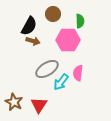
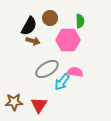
brown circle: moved 3 px left, 4 px down
pink semicircle: moved 3 px left, 1 px up; rotated 91 degrees clockwise
cyan arrow: moved 1 px right
brown star: rotated 30 degrees counterclockwise
